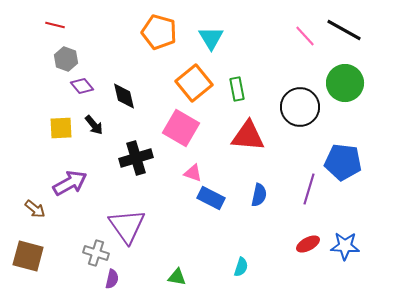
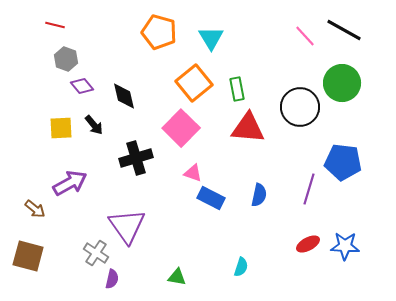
green circle: moved 3 px left
pink square: rotated 15 degrees clockwise
red triangle: moved 8 px up
gray cross: rotated 15 degrees clockwise
